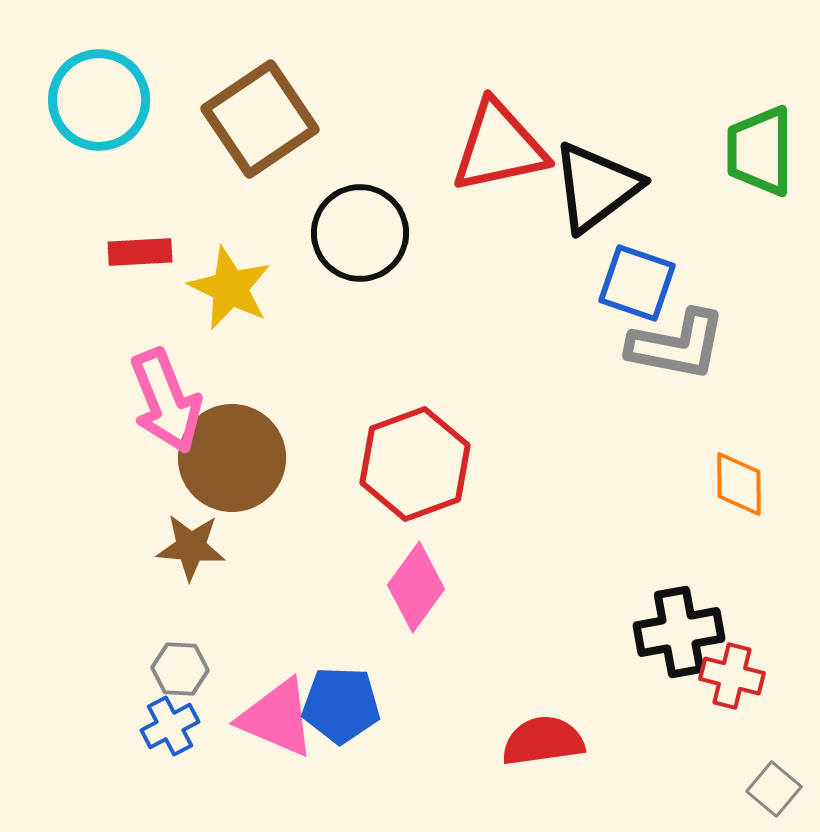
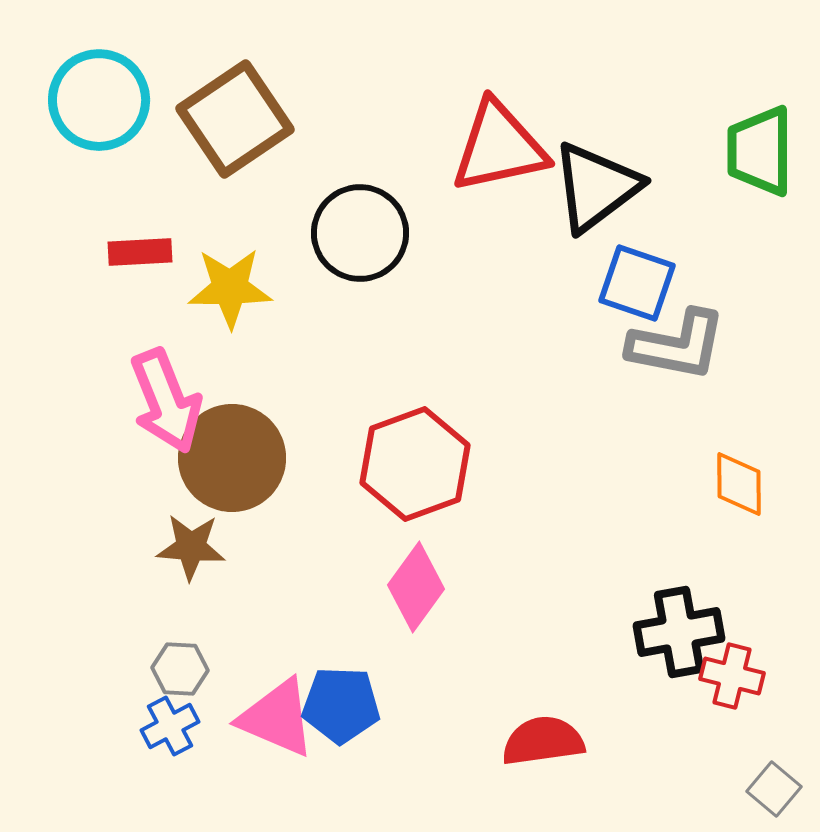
brown square: moved 25 px left
yellow star: rotated 26 degrees counterclockwise
